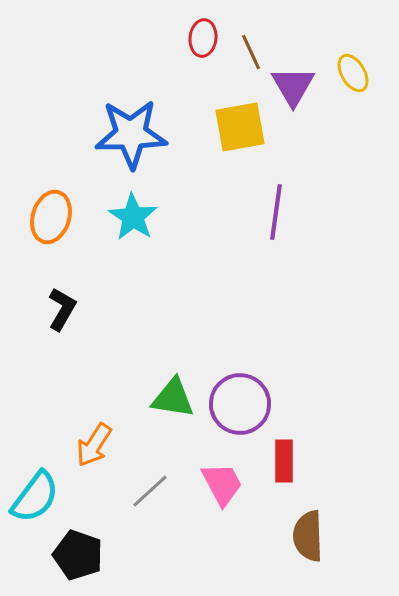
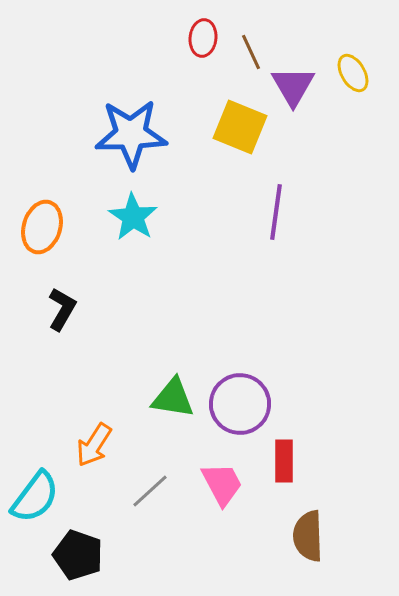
yellow square: rotated 32 degrees clockwise
orange ellipse: moved 9 px left, 10 px down
